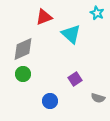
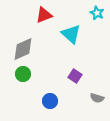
red triangle: moved 2 px up
purple square: moved 3 px up; rotated 24 degrees counterclockwise
gray semicircle: moved 1 px left
